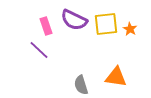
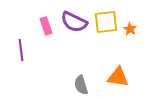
purple semicircle: moved 2 px down
yellow square: moved 2 px up
purple line: moved 18 px left; rotated 40 degrees clockwise
orange triangle: moved 2 px right
